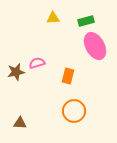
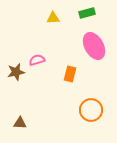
green rectangle: moved 1 px right, 8 px up
pink ellipse: moved 1 px left
pink semicircle: moved 3 px up
orange rectangle: moved 2 px right, 2 px up
orange circle: moved 17 px right, 1 px up
